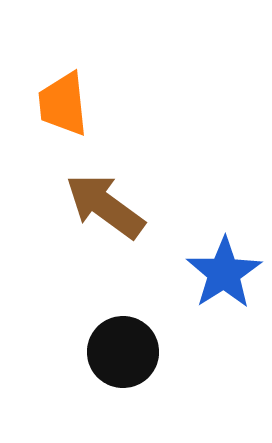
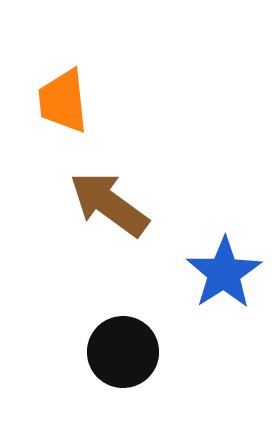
orange trapezoid: moved 3 px up
brown arrow: moved 4 px right, 2 px up
